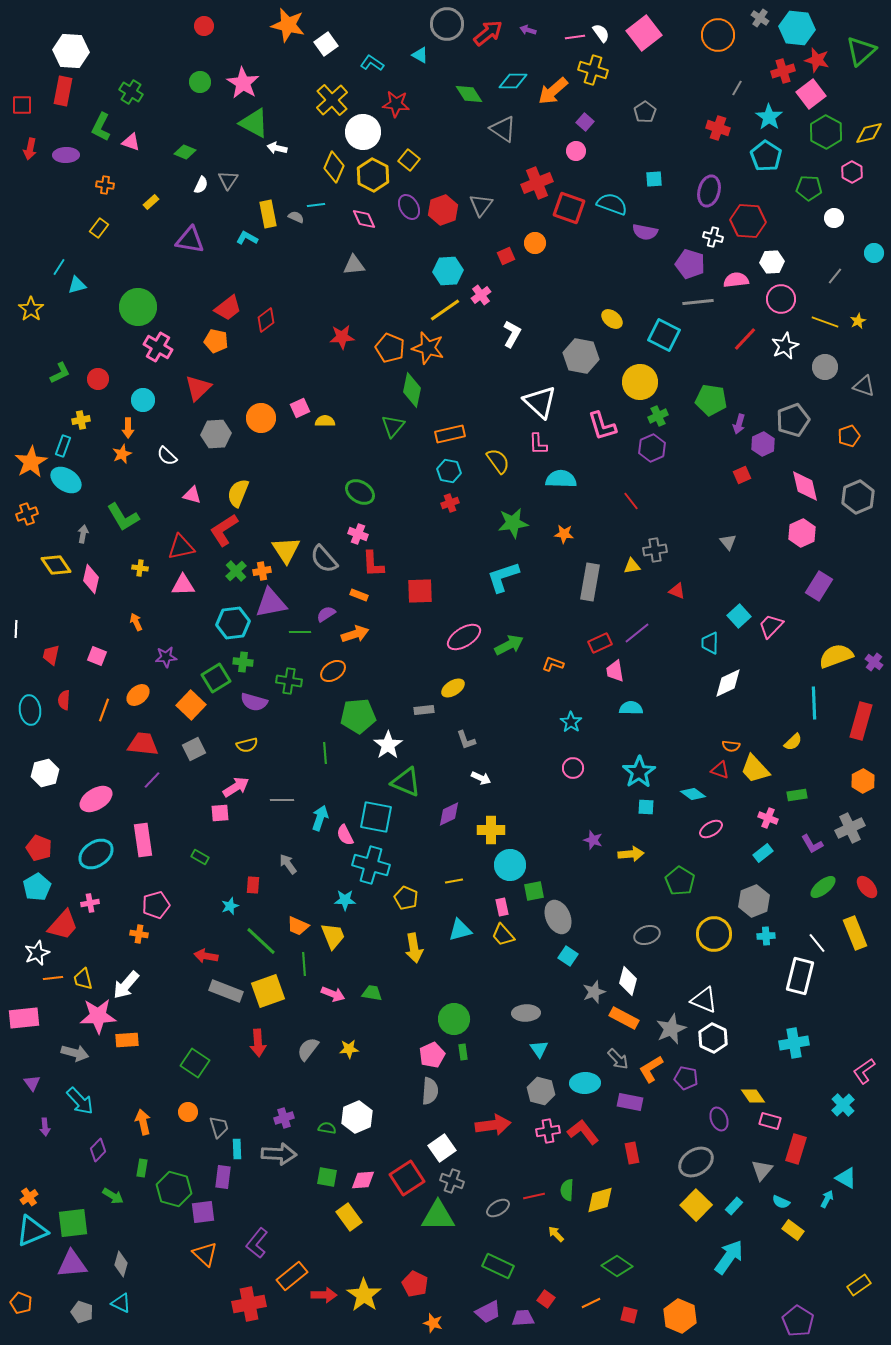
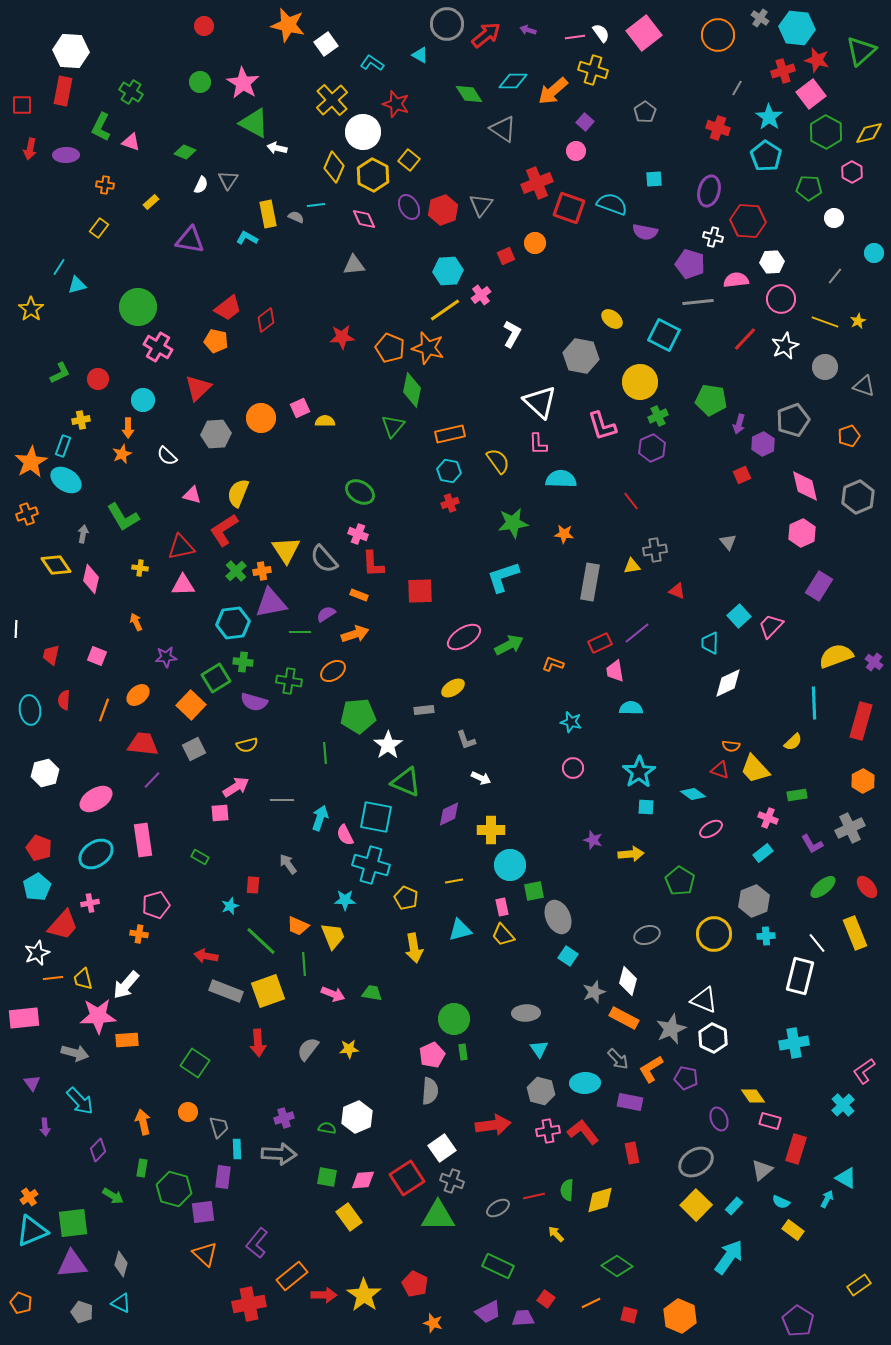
red arrow at (488, 33): moved 2 px left, 2 px down
red star at (396, 104): rotated 12 degrees clockwise
cyan star at (571, 722): rotated 20 degrees counterclockwise
gray triangle at (762, 1170): rotated 10 degrees clockwise
